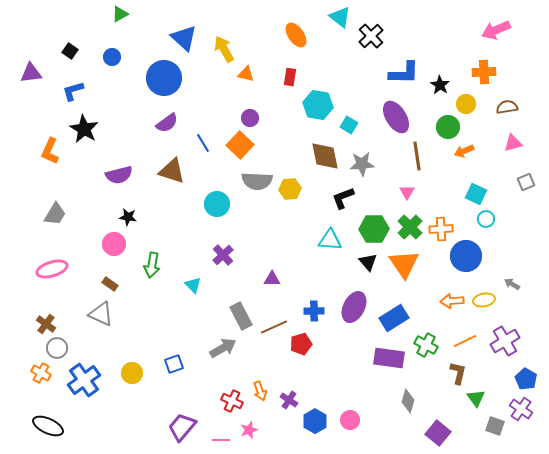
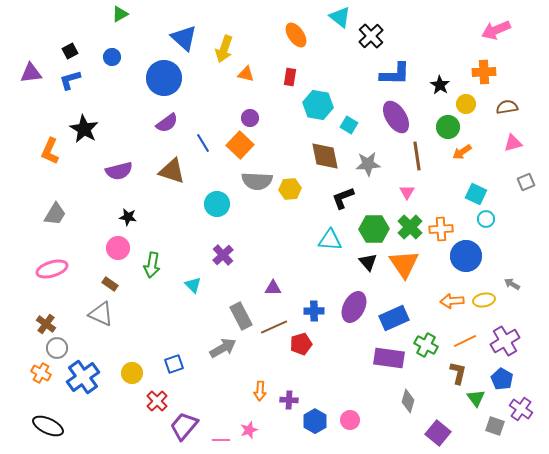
yellow arrow at (224, 49): rotated 132 degrees counterclockwise
black square at (70, 51): rotated 28 degrees clockwise
blue L-shape at (404, 73): moved 9 px left, 1 px down
blue L-shape at (73, 91): moved 3 px left, 11 px up
orange arrow at (464, 151): moved 2 px left, 1 px down; rotated 12 degrees counterclockwise
gray star at (362, 164): moved 6 px right
purple semicircle at (119, 175): moved 4 px up
pink circle at (114, 244): moved 4 px right, 4 px down
purple triangle at (272, 279): moved 1 px right, 9 px down
blue rectangle at (394, 318): rotated 8 degrees clockwise
blue pentagon at (526, 379): moved 24 px left
blue cross at (84, 380): moved 1 px left, 3 px up
orange arrow at (260, 391): rotated 24 degrees clockwise
purple cross at (289, 400): rotated 30 degrees counterclockwise
red cross at (232, 401): moved 75 px left; rotated 20 degrees clockwise
purple trapezoid at (182, 427): moved 2 px right, 1 px up
